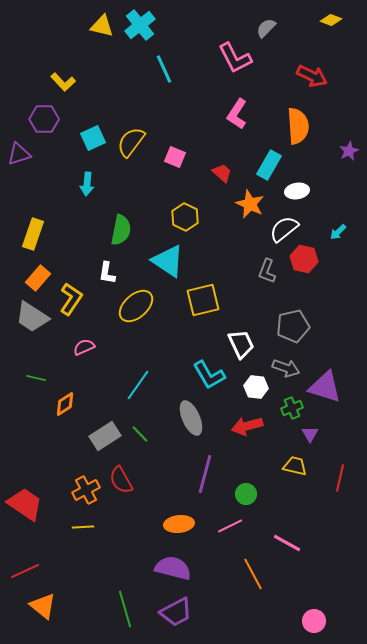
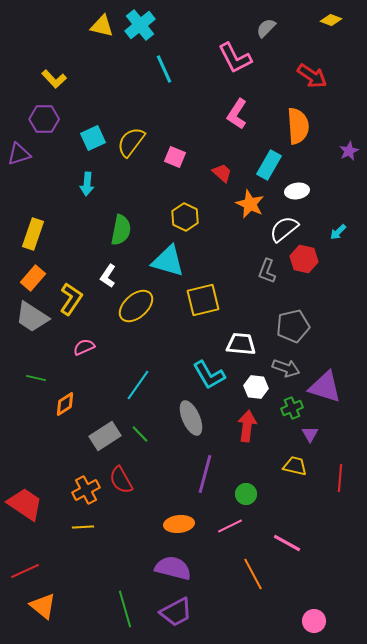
red arrow at (312, 76): rotated 8 degrees clockwise
yellow L-shape at (63, 82): moved 9 px left, 3 px up
cyan triangle at (168, 261): rotated 18 degrees counterclockwise
white L-shape at (107, 273): moved 1 px right, 3 px down; rotated 25 degrees clockwise
orange rectangle at (38, 278): moved 5 px left
white trapezoid at (241, 344): rotated 60 degrees counterclockwise
red arrow at (247, 426): rotated 112 degrees clockwise
red line at (340, 478): rotated 8 degrees counterclockwise
